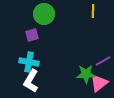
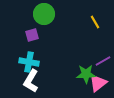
yellow line: moved 2 px right, 11 px down; rotated 32 degrees counterclockwise
pink triangle: moved 1 px left
